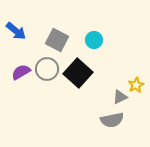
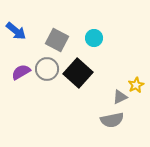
cyan circle: moved 2 px up
